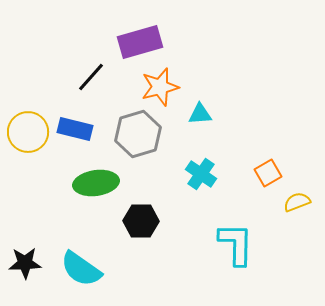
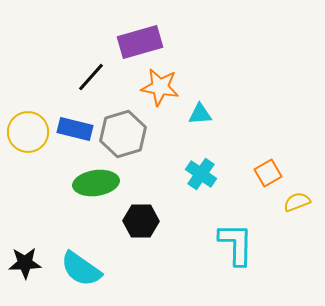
orange star: rotated 24 degrees clockwise
gray hexagon: moved 15 px left
